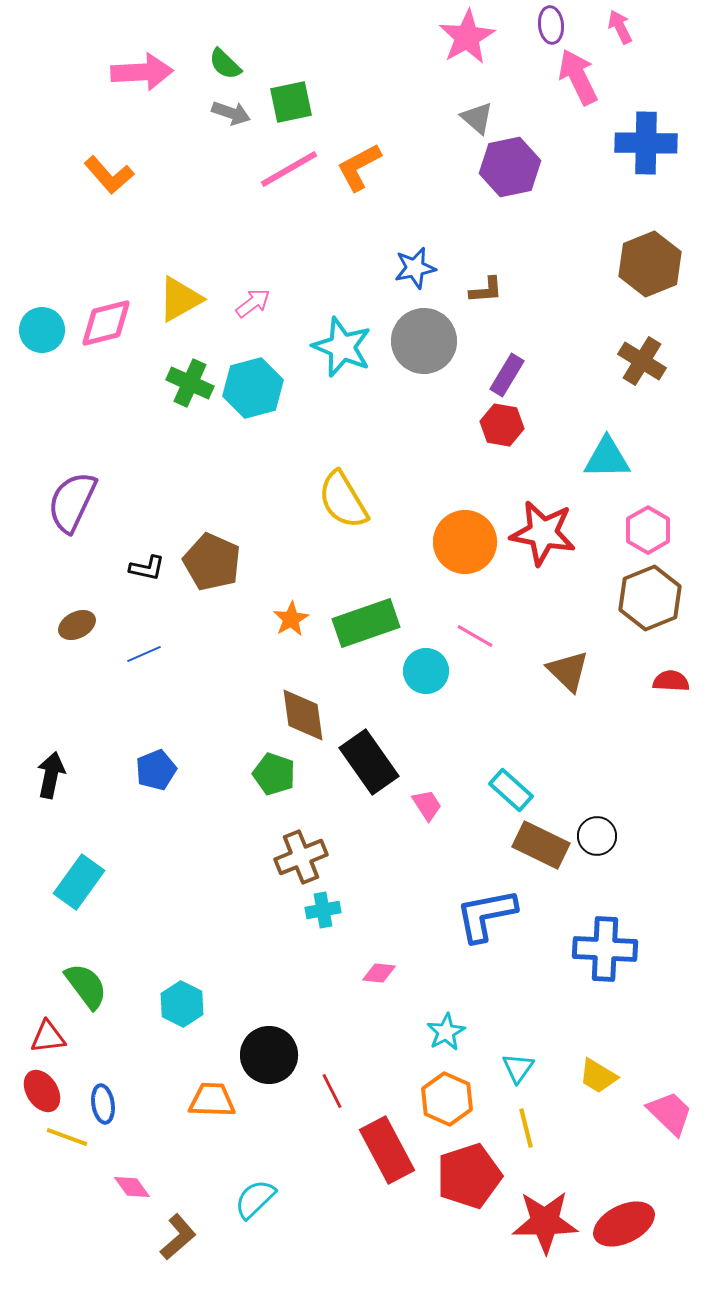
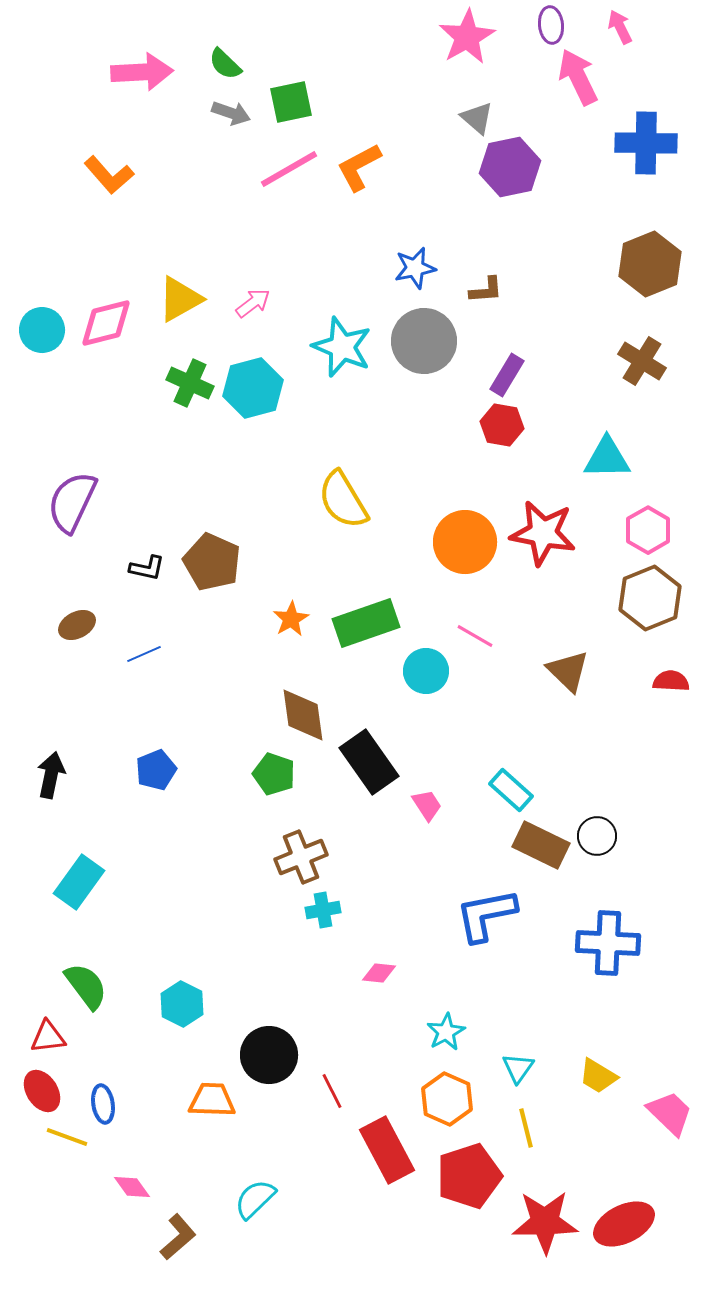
blue cross at (605, 949): moved 3 px right, 6 px up
